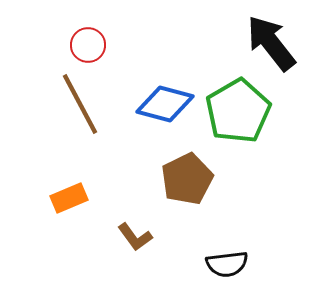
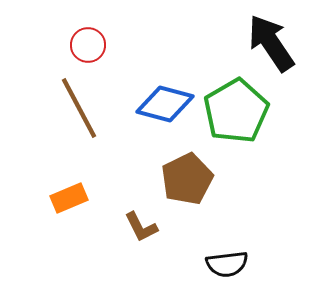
black arrow: rotated 4 degrees clockwise
brown line: moved 1 px left, 4 px down
green pentagon: moved 2 px left
brown L-shape: moved 6 px right, 10 px up; rotated 9 degrees clockwise
